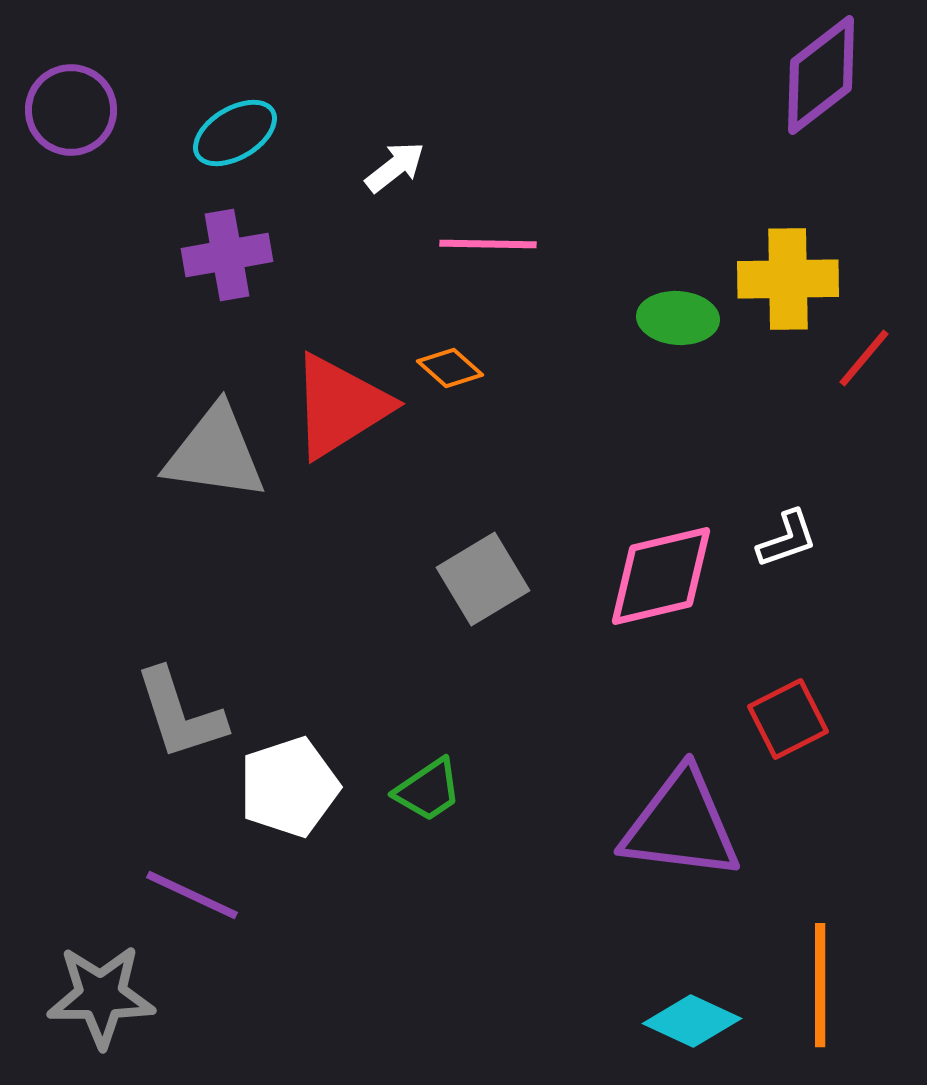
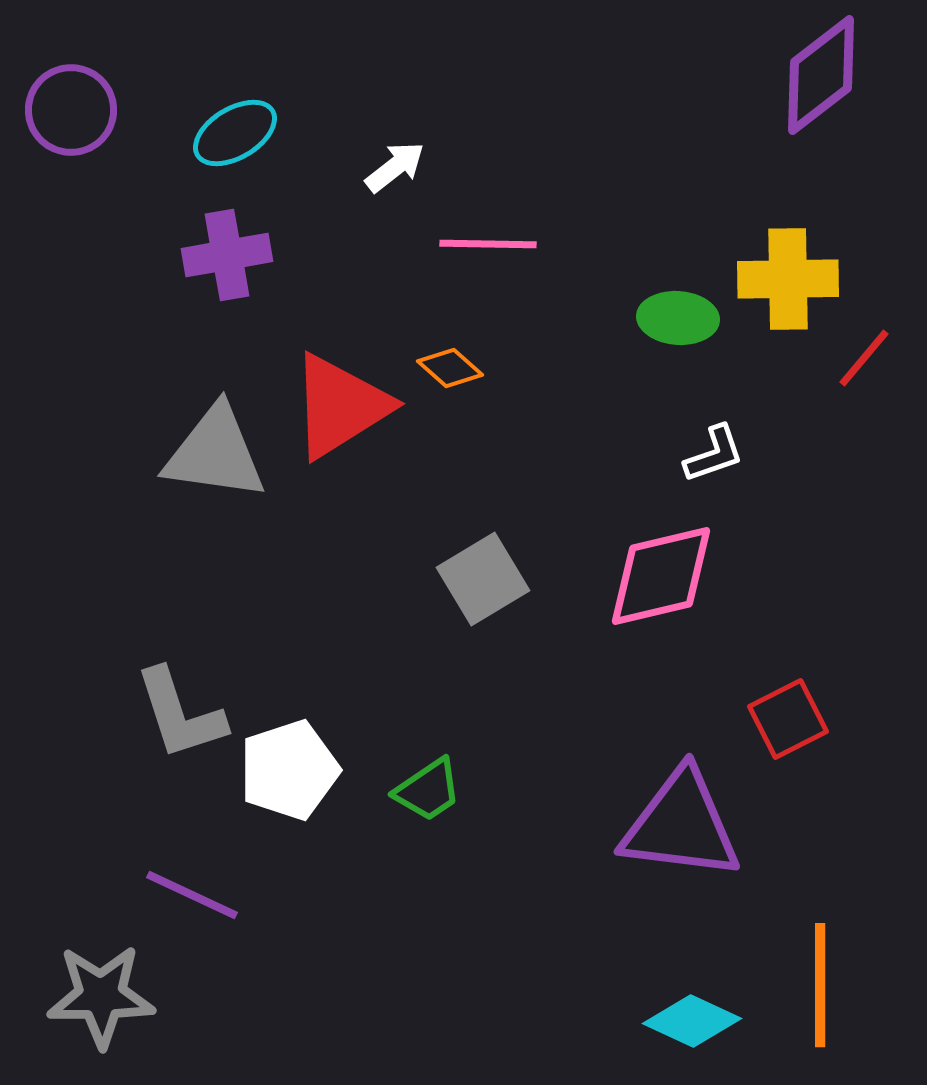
white L-shape: moved 73 px left, 85 px up
white pentagon: moved 17 px up
